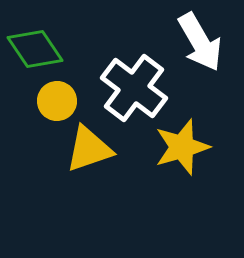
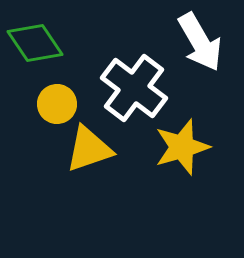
green diamond: moved 6 px up
yellow circle: moved 3 px down
